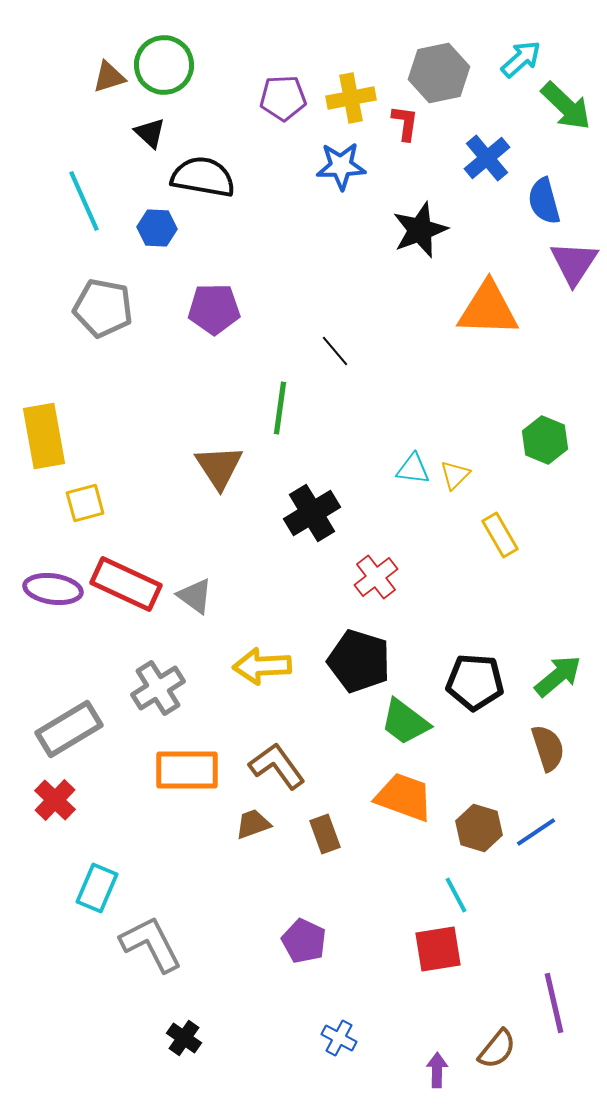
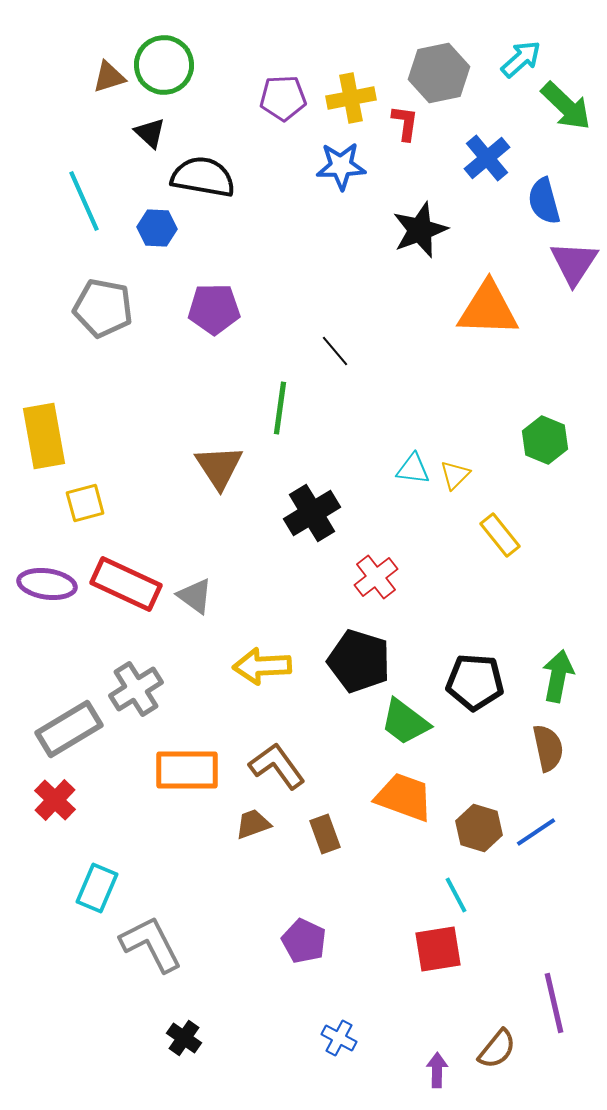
yellow rectangle at (500, 535): rotated 9 degrees counterclockwise
purple ellipse at (53, 589): moved 6 px left, 5 px up
green arrow at (558, 676): rotated 39 degrees counterclockwise
gray cross at (158, 688): moved 22 px left, 1 px down
brown semicircle at (548, 748): rotated 6 degrees clockwise
